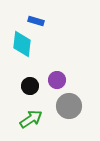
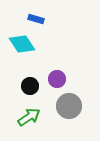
blue rectangle: moved 2 px up
cyan diamond: rotated 40 degrees counterclockwise
purple circle: moved 1 px up
green arrow: moved 2 px left, 2 px up
